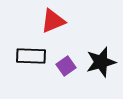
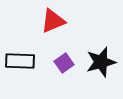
black rectangle: moved 11 px left, 5 px down
purple square: moved 2 px left, 3 px up
